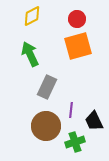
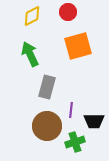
red circle: moved 9 px left, 7 px up
gray rectangle: rotated 10 degrees counterclockwise
black trapezoid: rotated 65 degrees counterclockwise
brown circle: moved 1 px right
